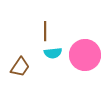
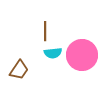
pink circle: moved 3 px left
brown trapezoid: moved 1 px left, 3 px down
